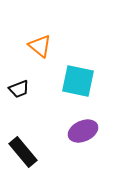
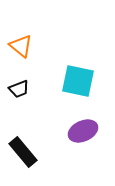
orange triangle: moved 19 px left
